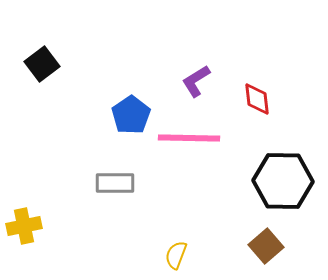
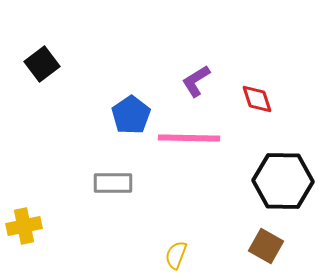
red diamond: rotated 12 degrees counterclockwise
gray rectangle: moved 2 px left
brown square: rotated 20 degrees counterclockwise
